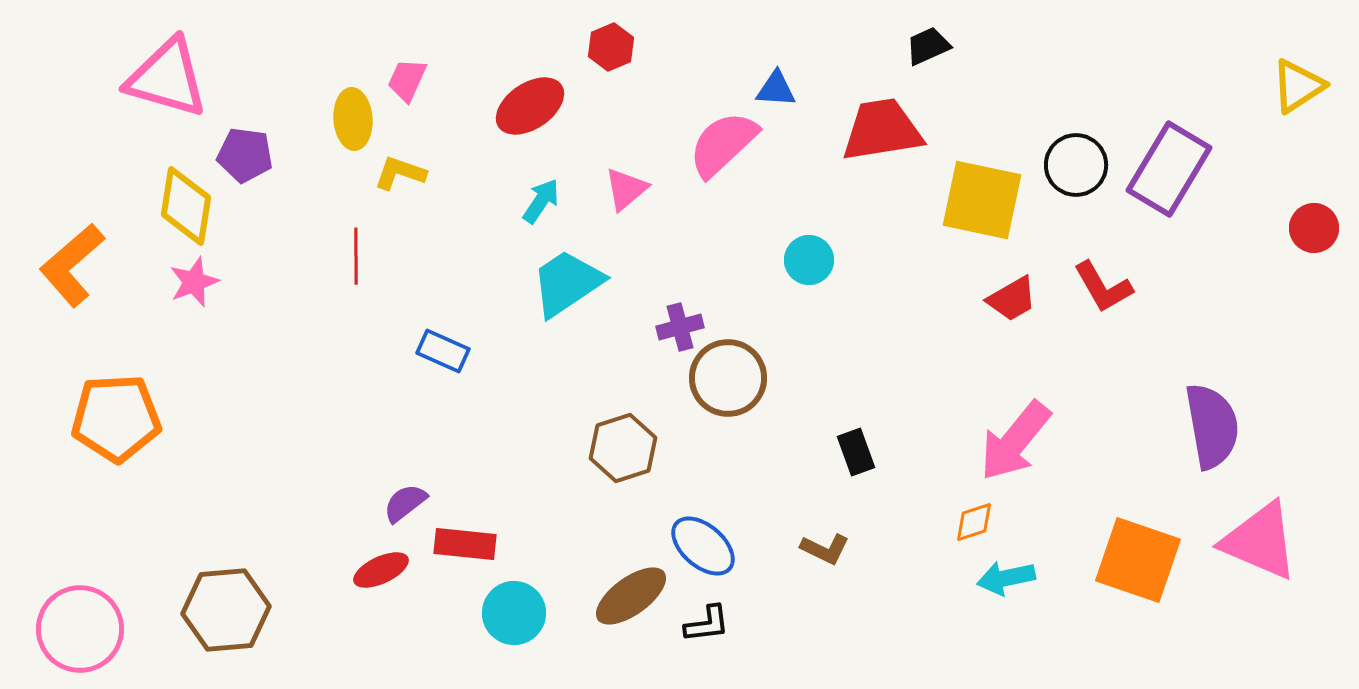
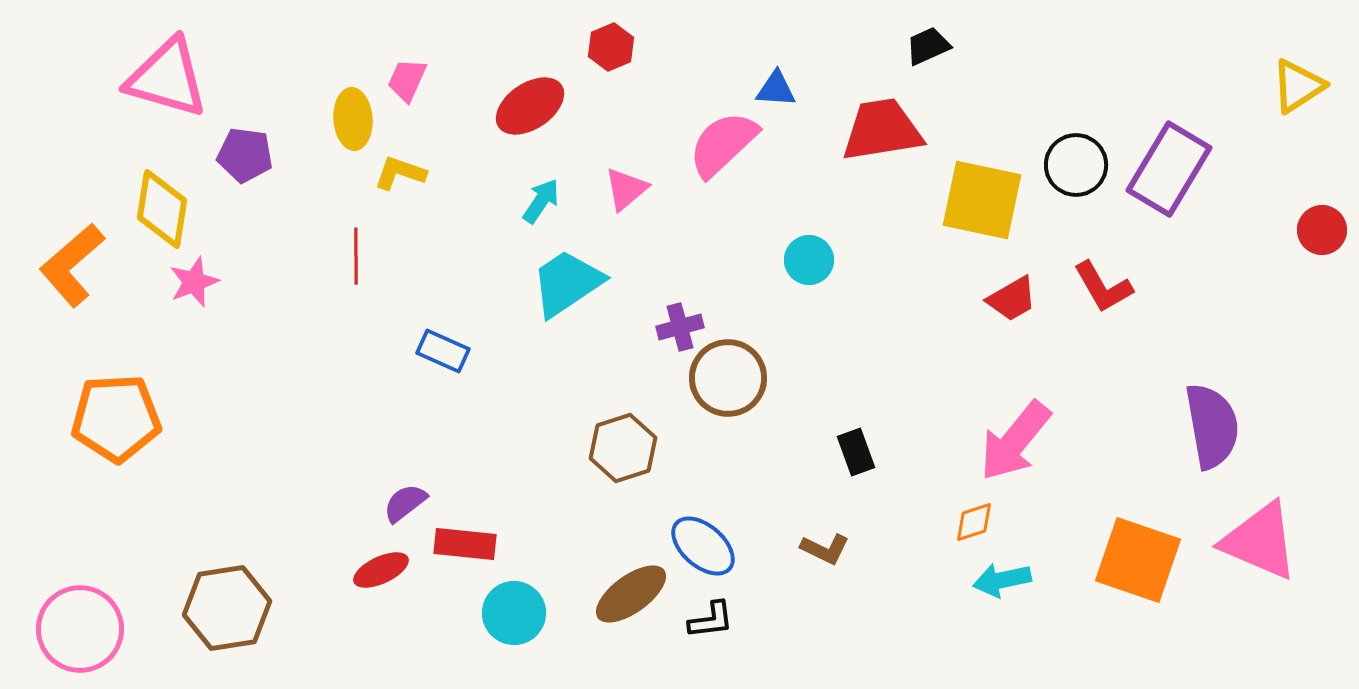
yellow diamond at (186, 206): moved 24 px left, 3 px down
red circle at (1314, 228): moved 8 px right, 2 px down
cyan arrow at (1006, 578): moved 4 px left, 2 px down
brown ellipse at (631, 596): moved 2 px up
brown hexagon at (226, 610): moved 1 px right, 2 px up; rotated 4 degrees counterclockwise
black L-shape at (707, 624): moved 4 px right, 4 px up
